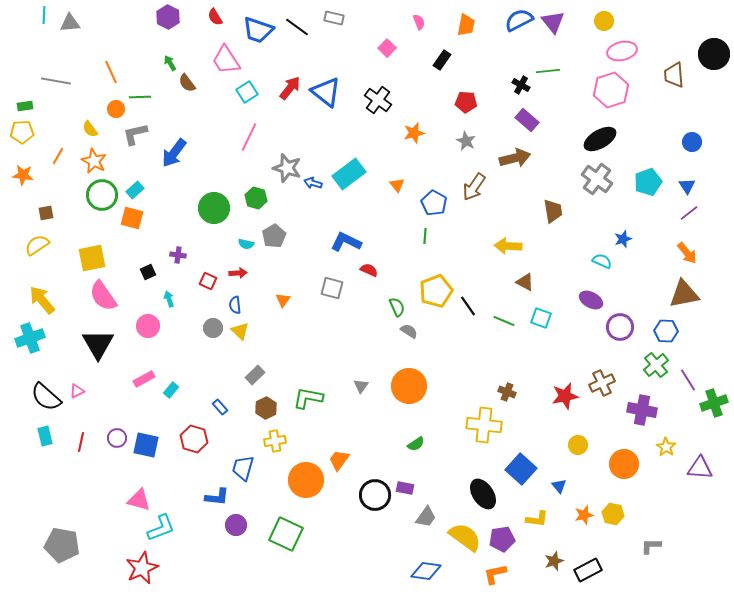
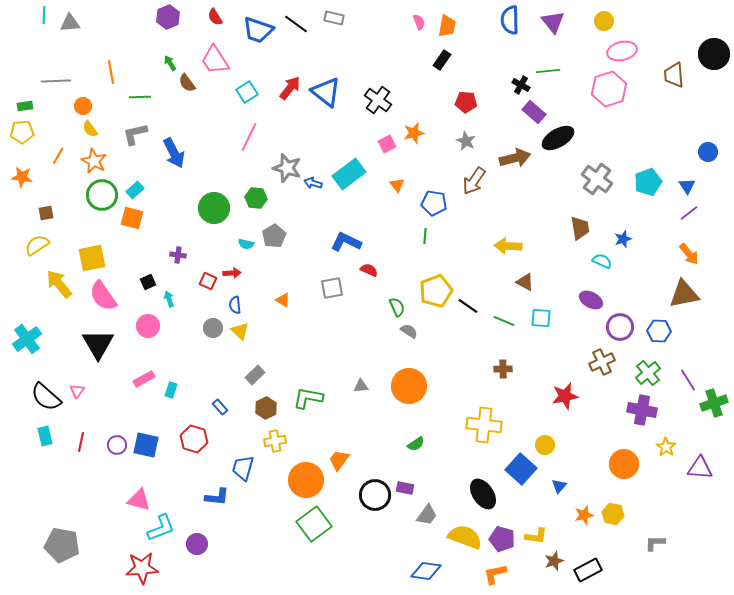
purple hexagon at (168, 17): rotated 10 degrees clockwise
blue semicircle at (519, 20): moved 9 px left; rotated 64 degrees counterclockwise
orange trapezoid at (466, 25): moved 19 px left, 1 px down
black line at (297, 27): moved 1 px left, 3 px up
pink square at (387, 48): moved 96 px down; rotated 18 degrees clockwise
pink trapezoid at (226, 60): moved 11 px left
orange line at (111, 72): rotated 15 degrees clockwise
gray line at (56, 81): rotated 12 degrees counterclockwise
pink hexagon at (611, 90): moved 2 px left, 1 px up
orange circle at (116, 109): moved 33 px left, 3 px up
purple rectangle at (527, 120): moved 7 px right, 8 px up
black ellipse at (600, 139): moved 42 px left, 1 px up
blue circle at (692, 142): moved 16 px right, 10 px down
blue arrow at (174, 153): rotated 64 degrees counterclockwise
orange star at (23, 175): moved 1 px left, 2 px down
brown arrow at (474, 187): moved 6 px up
green hexagon at (256, 198): rotated 10 degrees counterclockwise
blue pentagon at (434, 203): rotated 20 degrees counterclockwise
brown trapezoid at (553, 211): moved 27 px right, 17 px down
orange arrow at (687, 253): moved 2 px right, 1 px down
black square at (148, 272): moved 10 px down
red arrow at (238, 273): moved 6 px left
gray square at (332, 288): rotated 25 degrees counterclockwise
yellow arrow at (42, 300): moved 17 px right, 16 px up
orange triangle at (283, 300): rotated 35 degrees counterclockwise
black line at (468, 306): rotated 20 degrees counterclockwise
cyan square at (541, 318): rotated 15 degrees counterclockwise
blue hexagon at (666, 331): moved 7 px left
cyan cross at (30, 338): moved 3 px left, 1 px down; rotated 16 degrees counterclockwise
green cross at (656, 365): moved 8 px left, 8 px down
brown cross at (602, 383): moved 21 px up
gray triangle at (361, 386): rotated 49 degrees clockwise
cyan rectangle at (171, 390): rotated 21 degrees counterclockwise
pink triangle at (77, 391): rotated 28 degrees counterclockwise
brown cross at (507, 392): moved 4 px left, 23 px up; rotated 24 degrees counterclockwise
purple circle at (117, 438): moved 7 px down
yellow circle at (578, 445): moved 33 px left
blue triangle at (559, 486): rotated 21 degrees clockwise
gray trapezoid at (426, 517): moved 1 px right, 2 px up
yellow L-shape at (537, 519): moved 1 px left, 17 px down
purple circle at (236, 525): moved 39 px left, 19 px down
green square at (286, 534): moved 28 px right, 10 px up; rotated 28 degrees clockwise
yellow semicircle at (465, 537): rotated 16 degrees counterclockwise
purple pentagon at (502, 539): rotated 25 degrees clockwise
gray L-shape at (651, 546): moved 4 px right, 3 px up
red star at (142, 568): rotated 20 degrees clockwise
